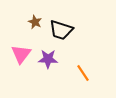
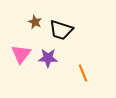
purple star: moved 1 px up
orange line: rotated 12 degrees clockwise
